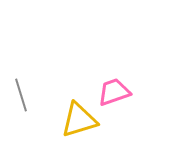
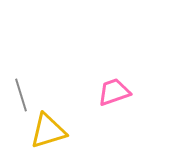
yellow triangle: moved 31 px left, 11 px down
